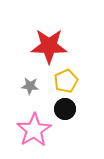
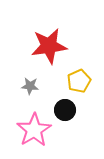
red star: rotated 9 degrees counterclockwise
yellow pentagon: moved 13 px right
black circle: moved 1 px down
